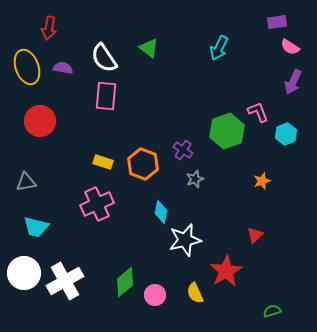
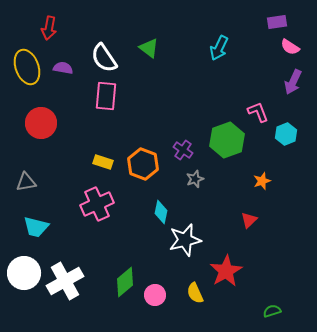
red circle: moved 1 px right, 2 px down
green hexagon: moved 9 px down
red triangle: moved 6 px left, 15 px up
